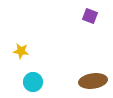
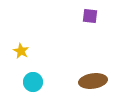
purple square: rotated 14 degrees counterclockwise
yellow star: rotated 21 degrees clockwise
